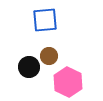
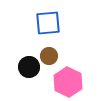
blue square: moved 3 px right, 3 px down
